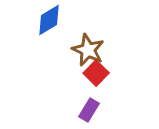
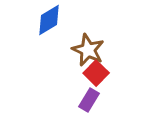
purple rectangle: moved 10 px up
